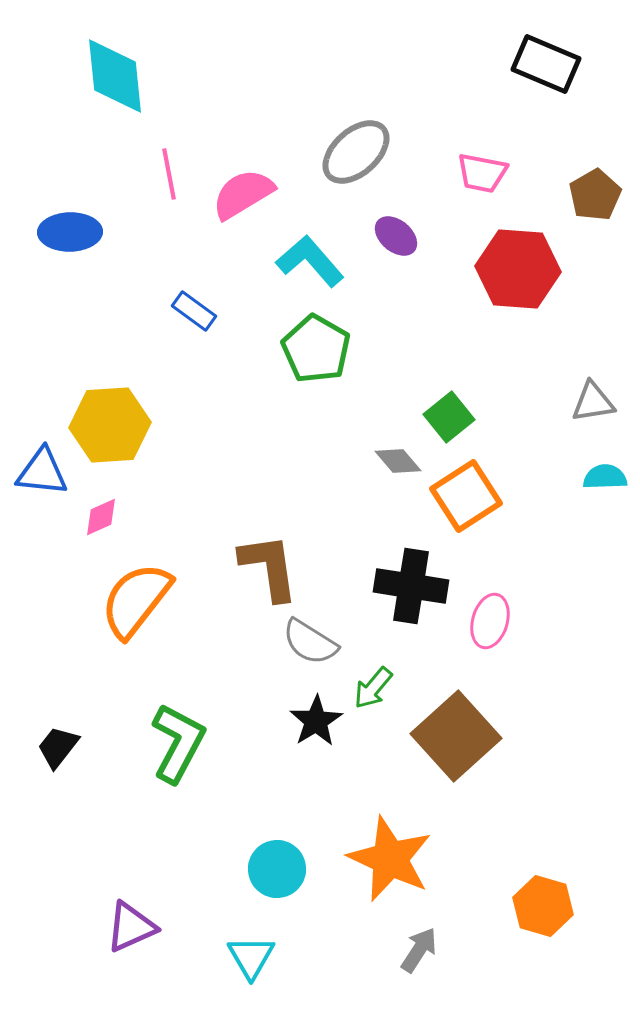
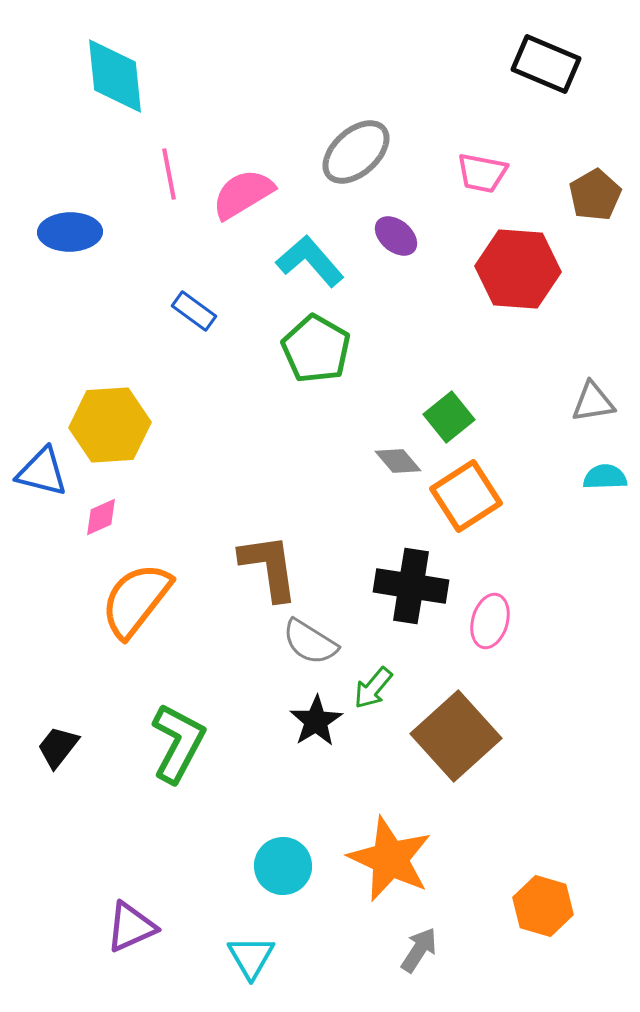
blue triangle: rotated 8 degrees clockwise
cyan circle: moved 6 px right, 3 px up
